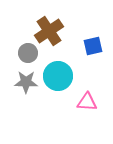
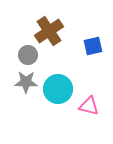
gray circle: moved 2 px down
cyan circle: moved 13 px down
pink triangle: moved 2 px right, 4 px down; rotated 10 degrees clockwise
